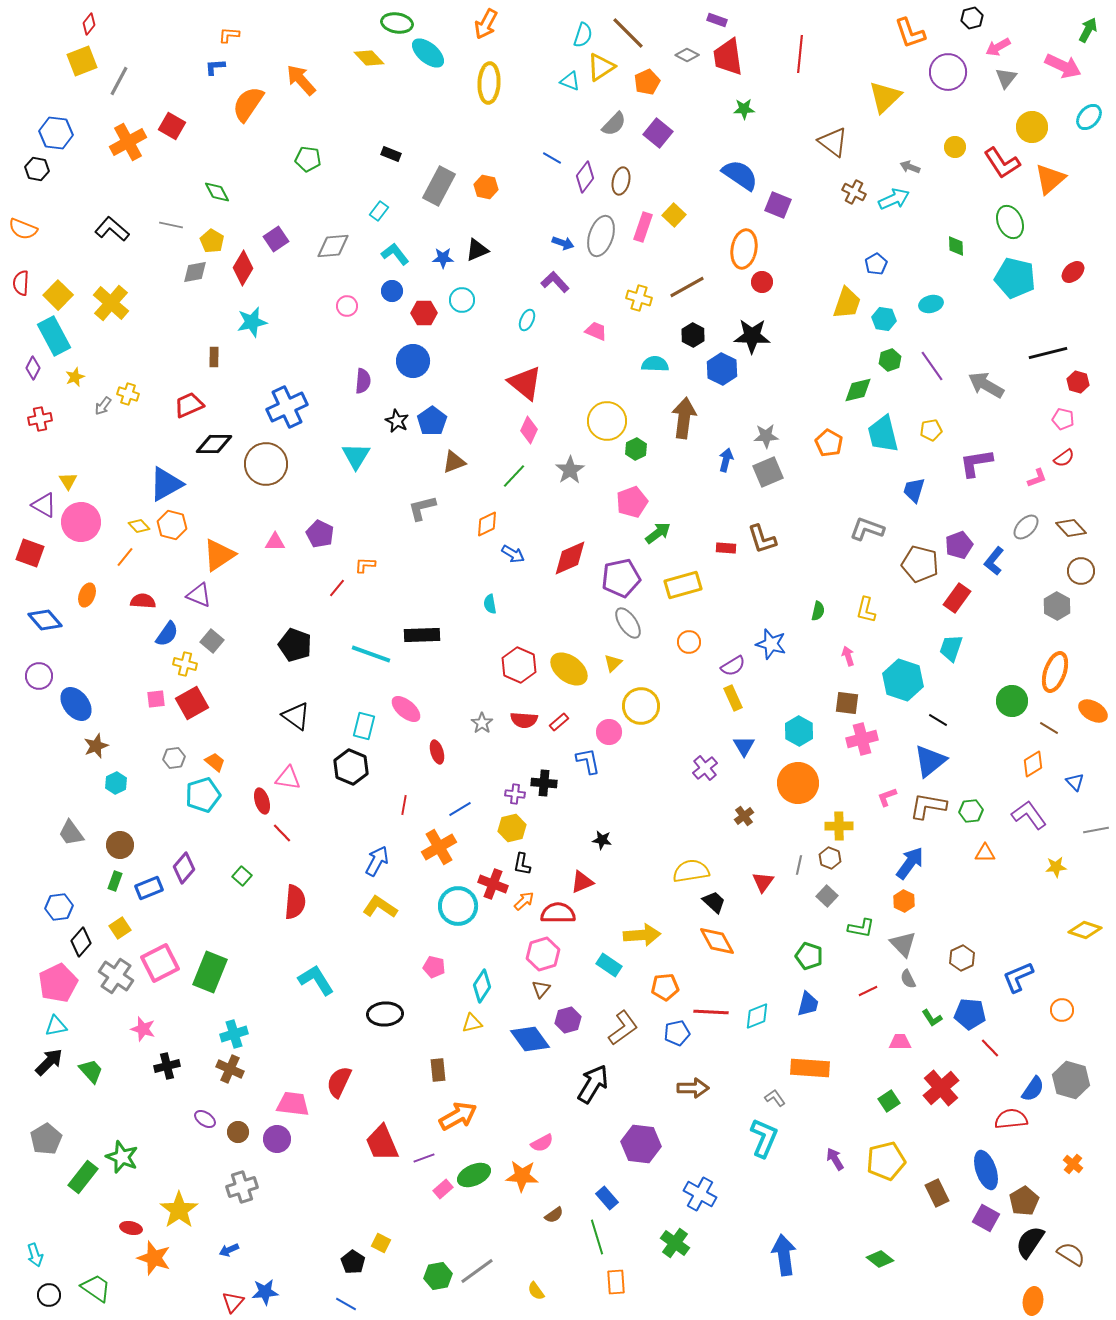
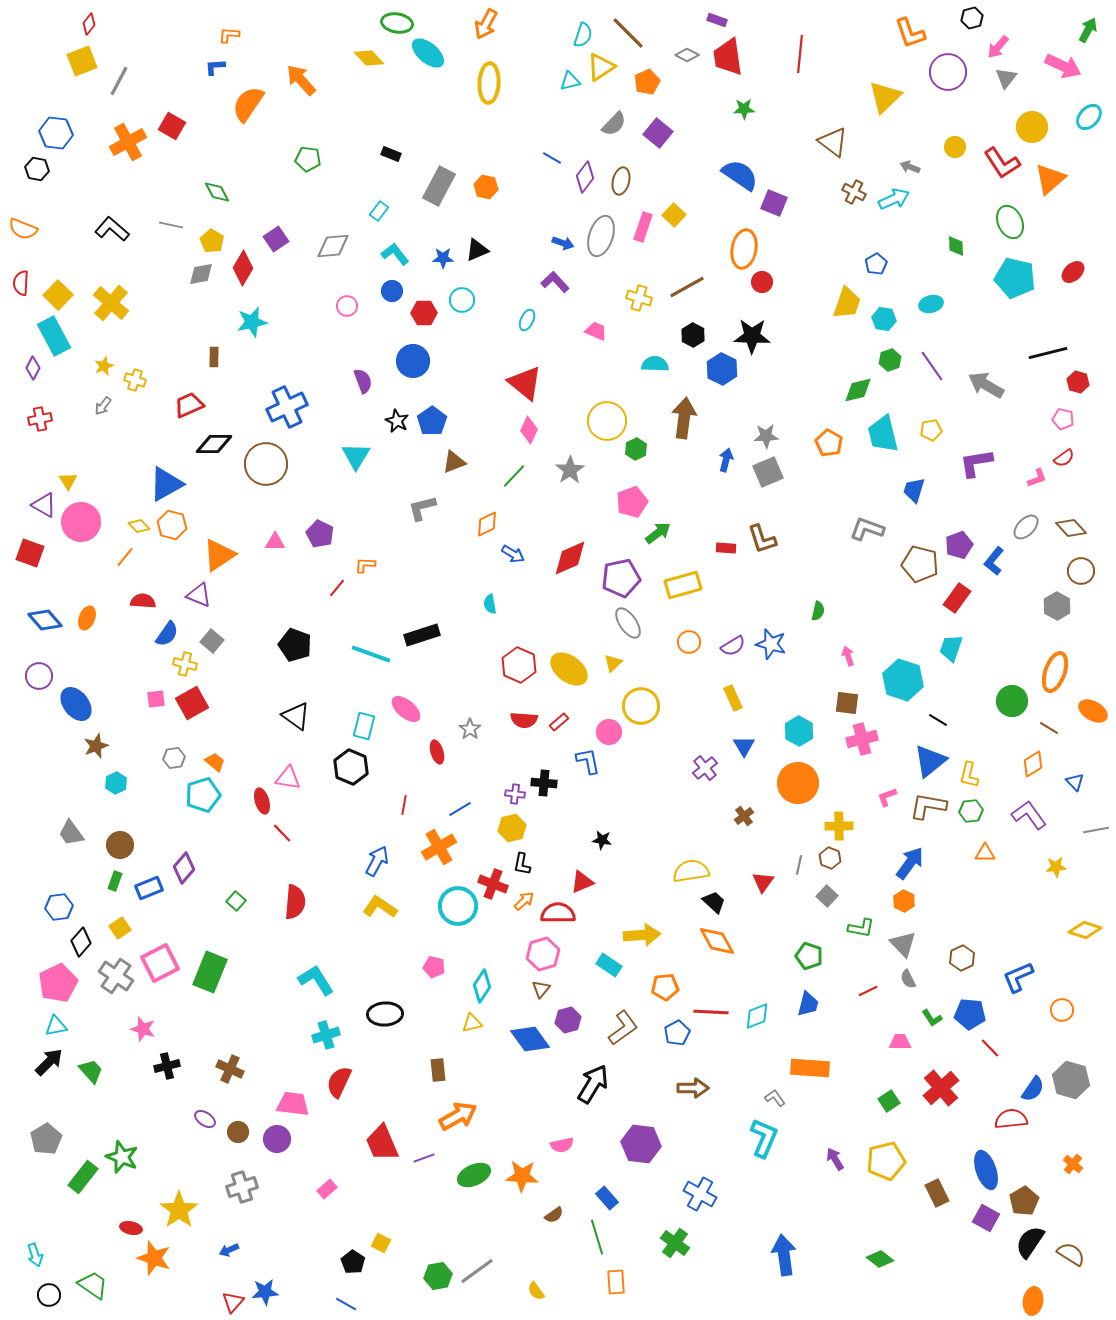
pink arrow at (998, 47): rotated 20 degrees counterclockwise
cyan triangle at (570, 81): rotated 35 degrees counterclockwise
purple square at (778, 205): moved 4 px left, 2 px up
gray diamond at (195, 272): moved 6 px right, 2 px down
yellow star at (75, 377): moved 29 px right, 11 px up
purple semicircle at (363, 381): rotated 25 degrees counterclockwise
yellow cross at (128, 394): moved 7 px right, 14 px up
orange ellipse at (87, 595): moved 23 px down
yellow L-shape at (866, 610): moved 103 px right, 165 px down
black rectangle at (422, 635): rotated 16 degrees counterclockwise
purple semicircle at (733, 666): moved 20 px up
gray star at (482, 723): moved 12 px left, 6 px down
green square at (242, 876): moved 6 px left, 25 px down
blue pentagon at (677, 1033): rotated 15 degrees counterclockwise
cyan cross at (234, 1034): moved 92 px right, 1 px down
pink semicircle at (542, 1143): moved 20 px right, 2 px down; rotated 15 degrees clockwise
pink rectangle at (443, 1189): moved 116 px left
green trapezoid at (96, 1288): moved 3 px left, 3 px up
